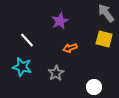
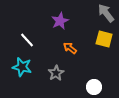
orange arrow: rotated 56 degrees clockwise
